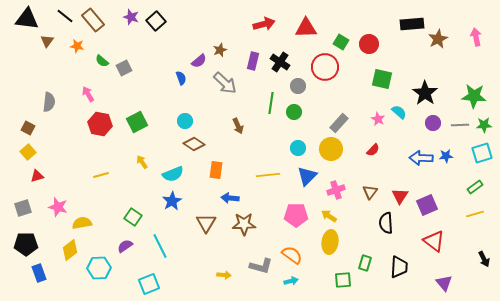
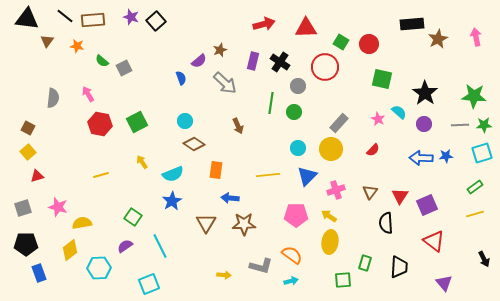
brown rectangle at (93, 20): rotated 55 degrees counterclockwise
gray semicircle at (49, 102): moved 4 px right, 4 px up
purple circle at (433, 123): moved 9 px left, 1 px down
